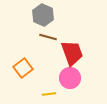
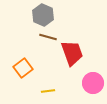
pink circle: moved 23 px right, 5 px down
yellow line: moved 1 px left, 3 px up
